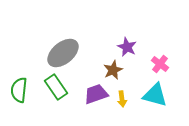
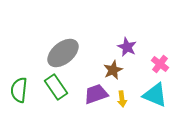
cyan triangle: rotated 8 degrees clockwise
